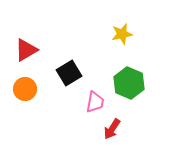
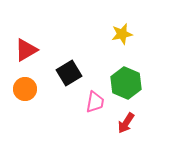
green hexagon: moved 3 px left
red arrow: moved 14 px right, 6 px up
